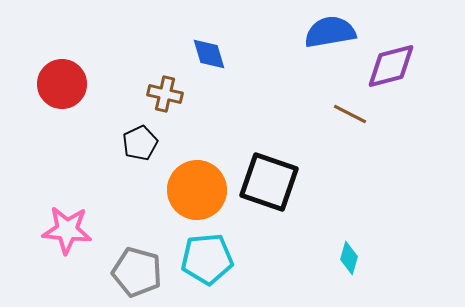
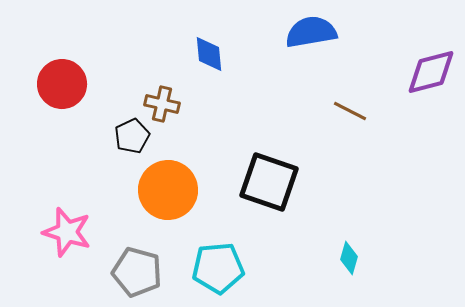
blue semicircle: moved 19 px left
blue diamond: rotated 12 degrees clockwise
purple diamond: moved 40 px right, 6 px down
brown cross: moved 3 px left, 10 px down
brown line: moved 3 px up
black pentagon: moved 8 px left, 7 px up
orange circle: moved 29 px left
pink star: moved 2 px down; rotated 12 degrees clockwise
cyan pentagon: moved 11 px right, 9 px down
